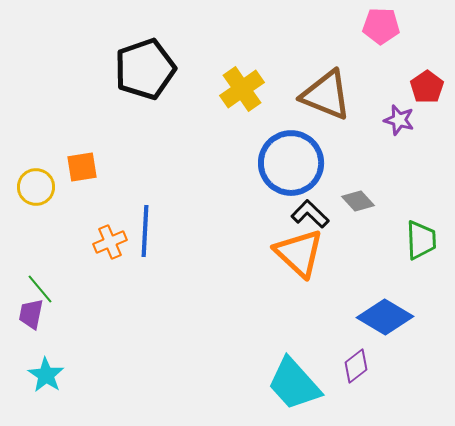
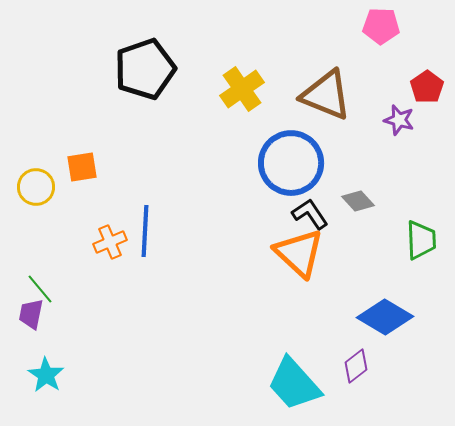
black L-shape: rotated 12 degrees clockwise
